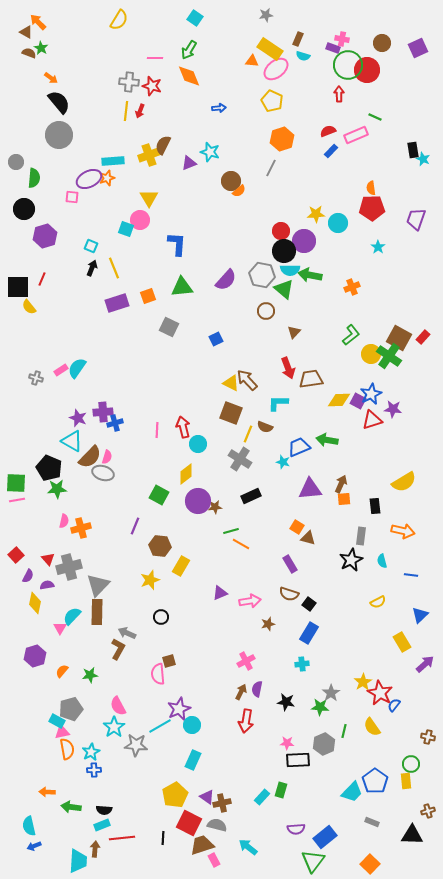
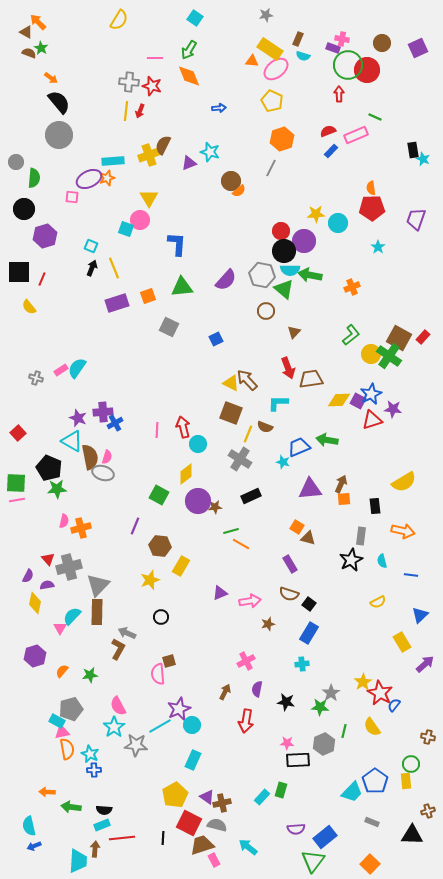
black square at (18, 287): moved 1 px right, 15 px up
blue cross at (115, 423): rotated 14 degrees counterclockwise
brown semicircle at (90, 457): rotated 55 degrees counterclockwise
red square at (16, 555): moved 2 px right, 122 px up
brown arrow at (241, 692): moved 16 px left
cyan star at (91, 752): moved 1 px left, 2 px down; rotated 18 degrees counterclockwise
